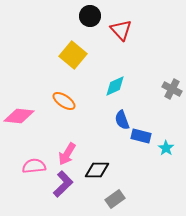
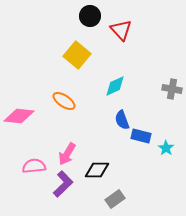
yellow square: moved 4 px right
gray cross: rotated 18 degrees counterclockwise
